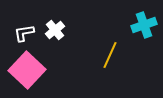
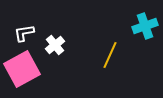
cyan cross: moved 1 px right, 1 px down
white cross: moved 15 px down
pink square: moved 5 px left, 1 px up; rotated 18 degrees clockwise
